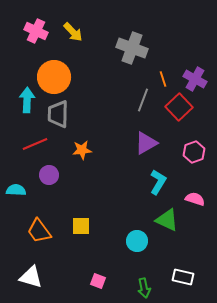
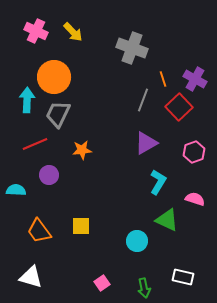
gray trapezoid: rotated 24 degrees clockwise
pink square: moved 4 px right, 2 px down; rotated 35 degrees clockwise
